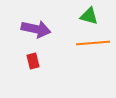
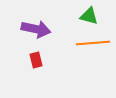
red rectangle: moved 3 px right, 1 px up
